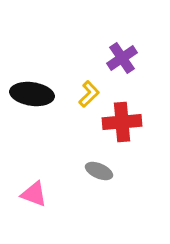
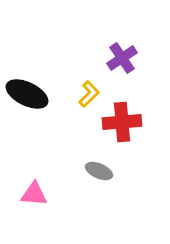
black ellipse: moved 5 px left; rotated 18 degrees clockwise
pink triangle: rotated 16 degrees counterclockwise
